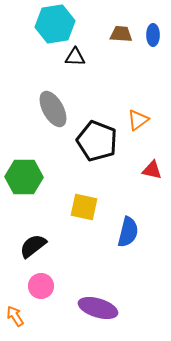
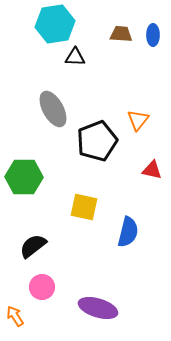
orange triangle: rotated 15 degrees counterclockwise
black pentagon: rotated 30 degrees clockwise
pink circle: moved 1 px right, 1 px down
